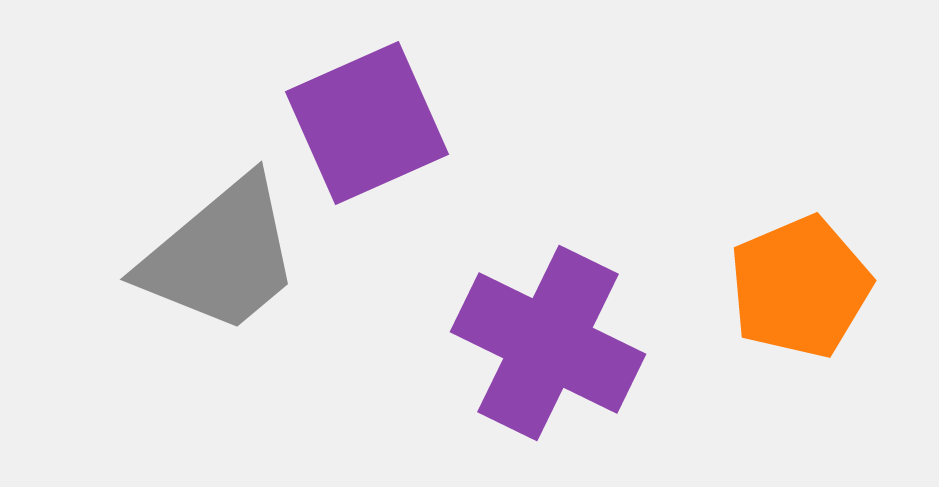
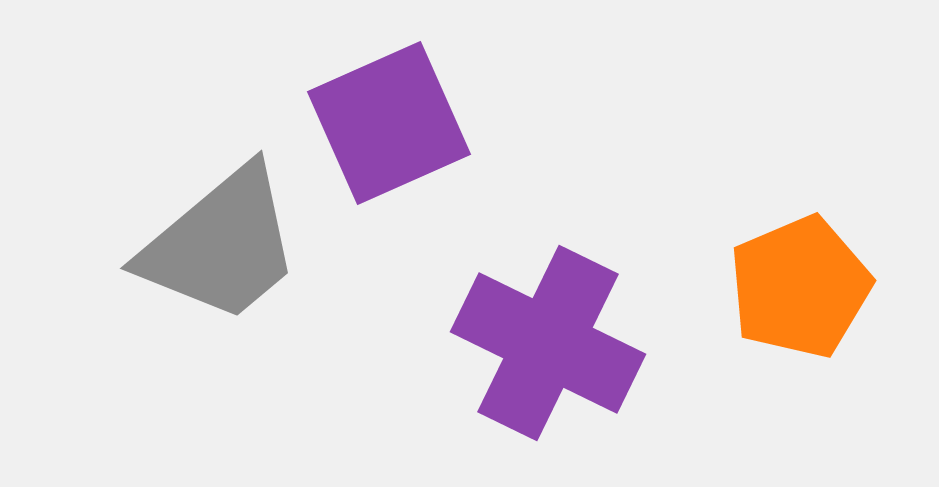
purple square: moved 22 px right
gray trapezoid: moved 11 px up
